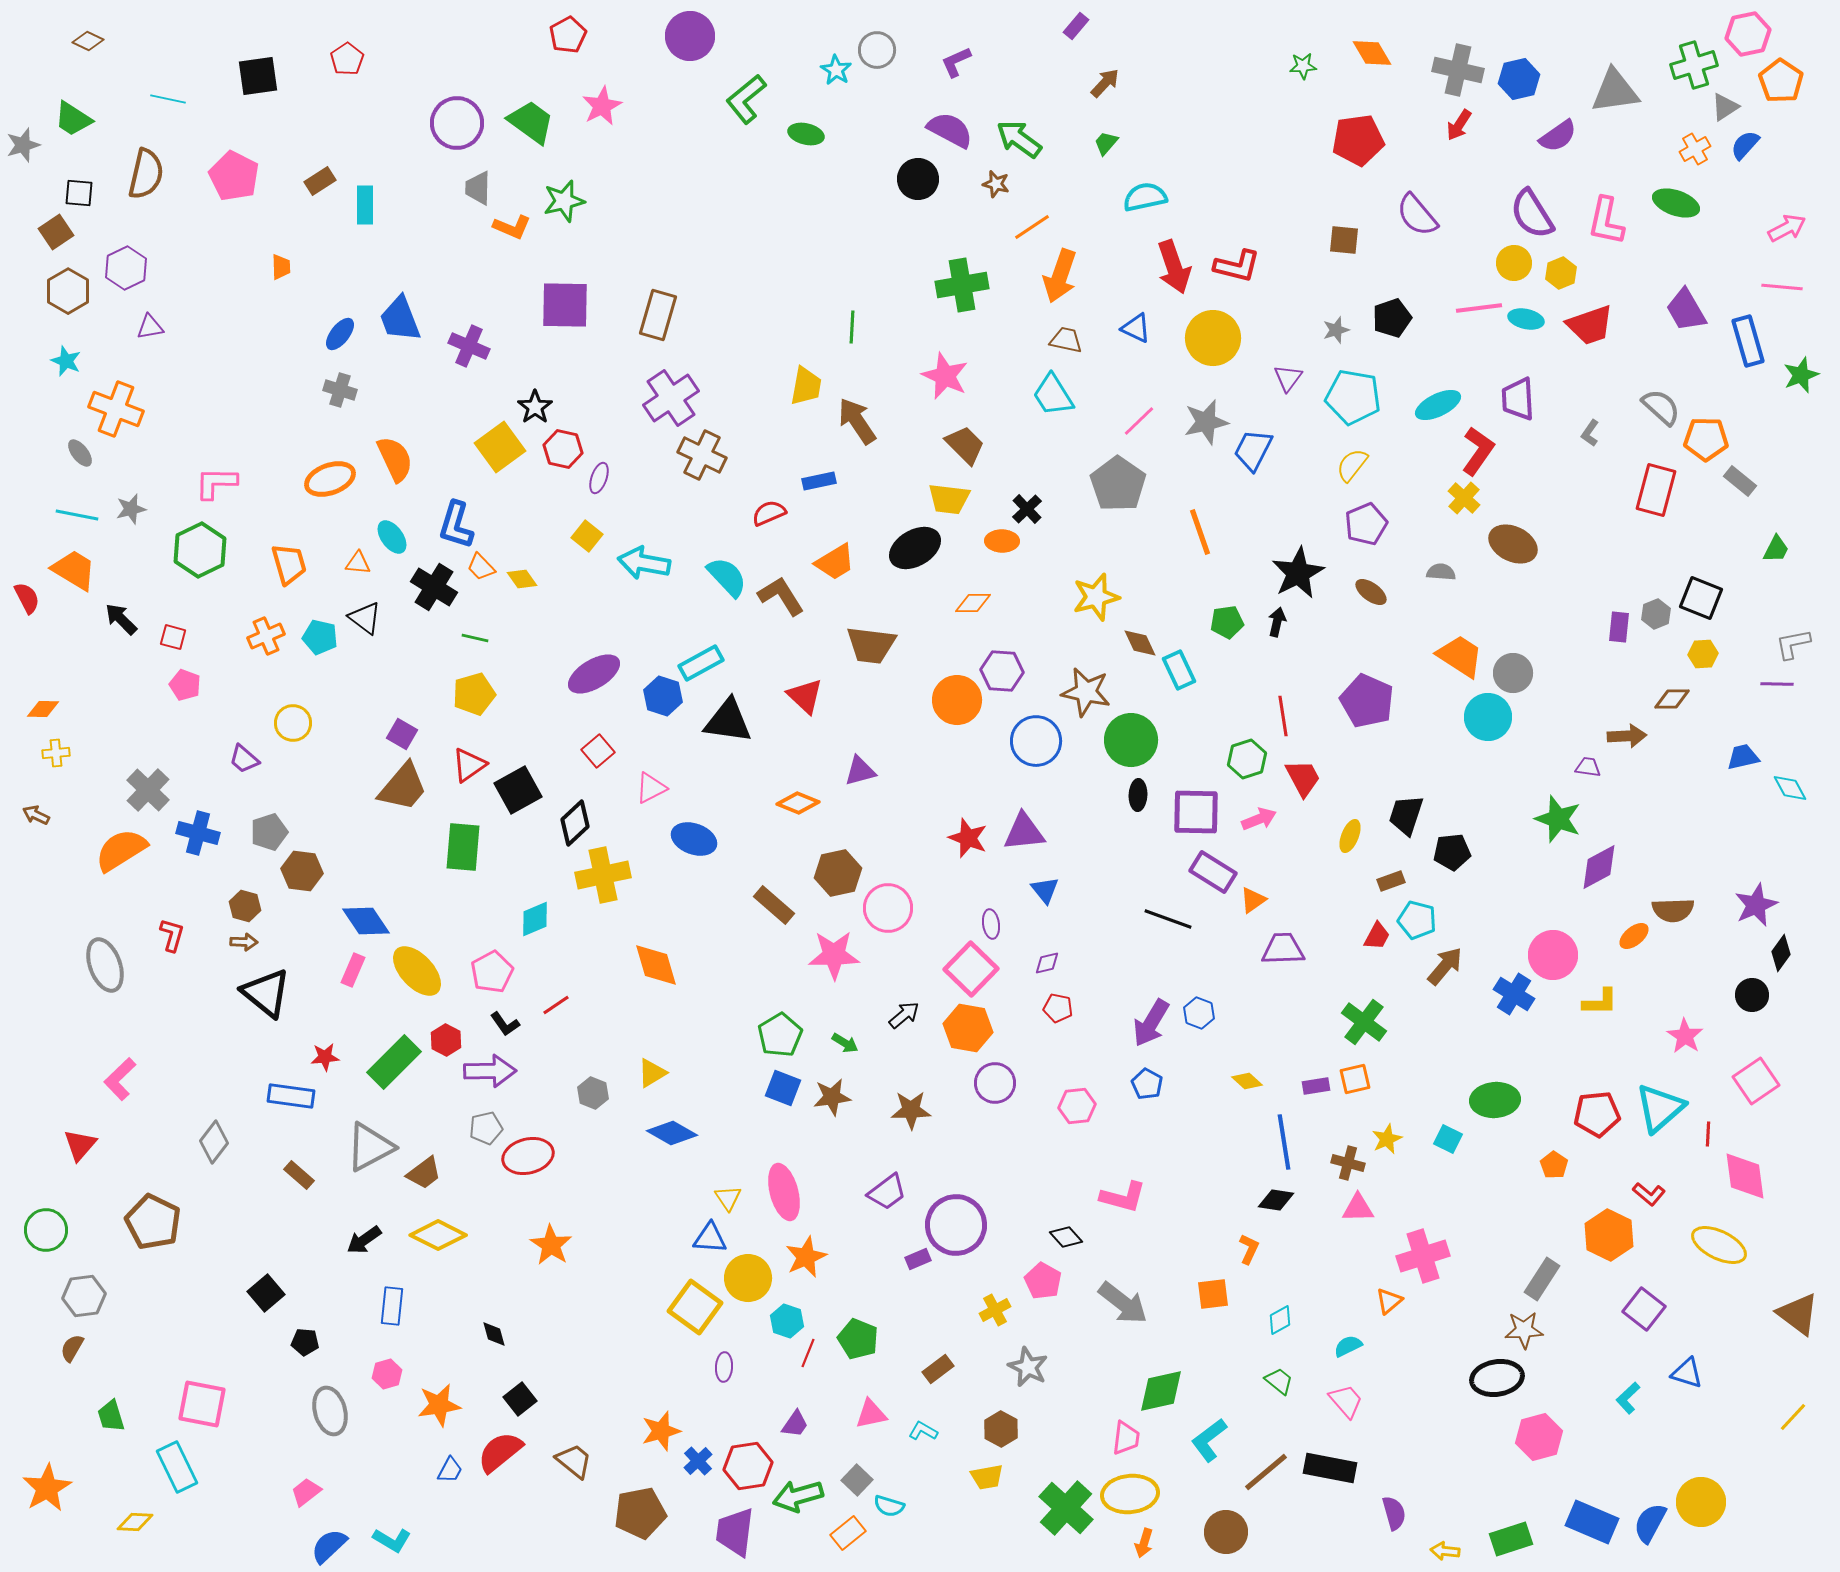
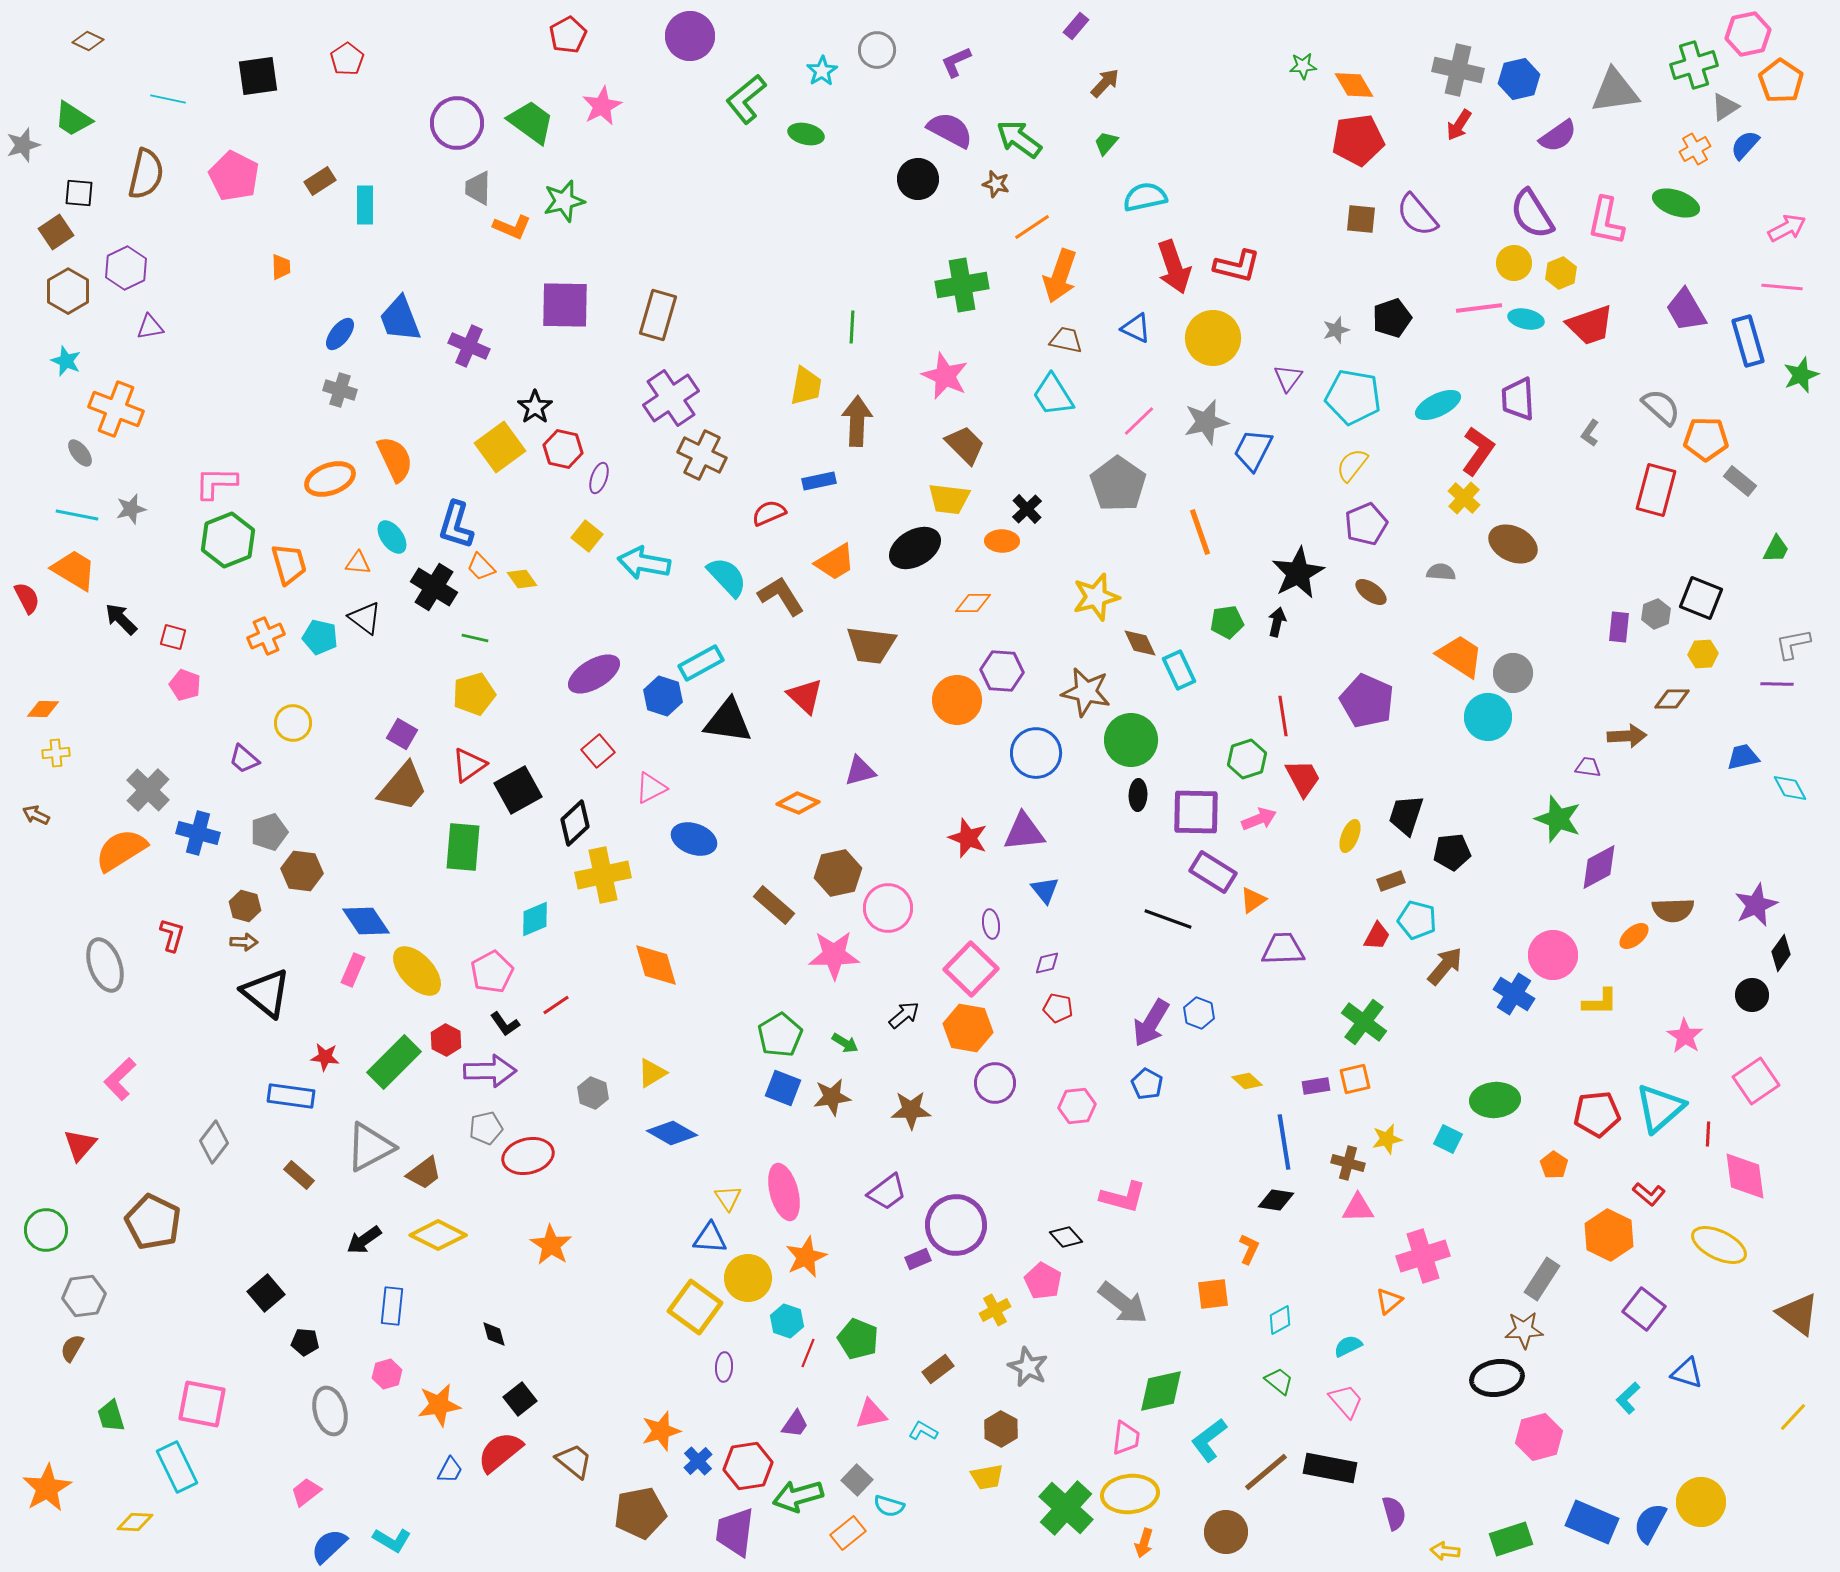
orange diamond at (1372, 53): moved 18 px left, 32 px down
cyan star at (836, 70): moved 14 px left, 1 px down; rotated 8 degrees clockwise
brown square at (1344, 240): moved 17 px right, 21 px up
brown arrow at (857, 421): rotated 36 degrees clockwise
green hexagon at (200, 550): moved 28 px right, 10 px up; rotated 4 degrees clockwise
blue circle at (1036, 741): moved 12 px down
red star at (325, 1057): rotated 12 degrees clockwise
yellow star at (1387, 1139): rotated 12 degrees clockwise
